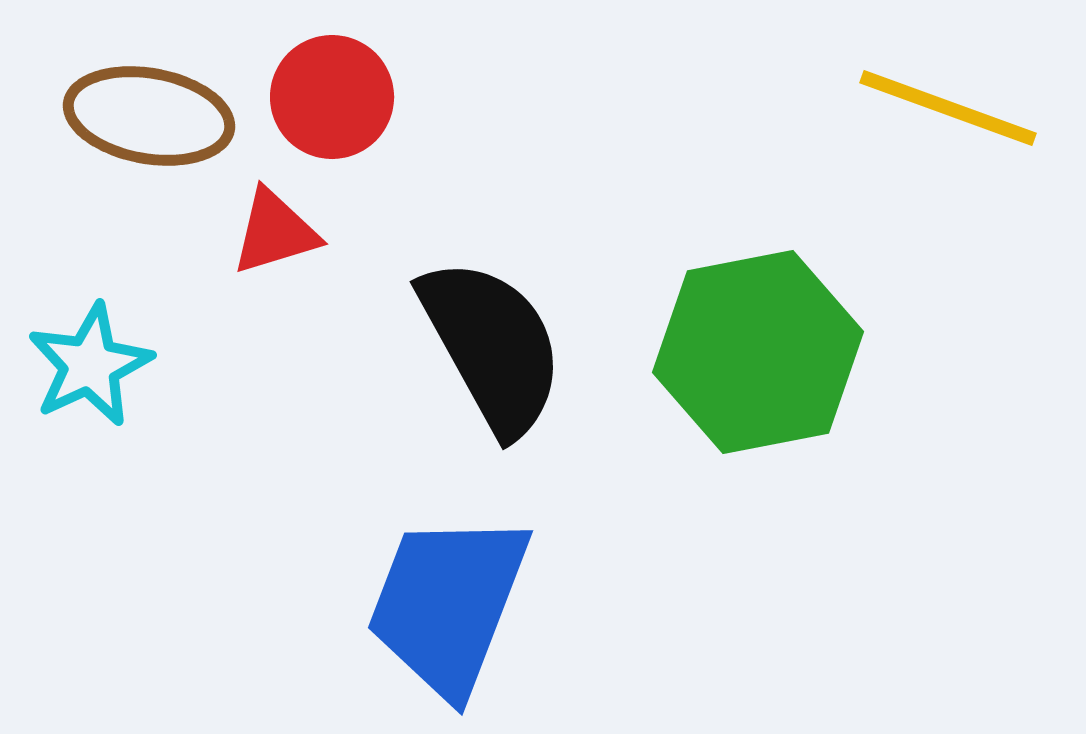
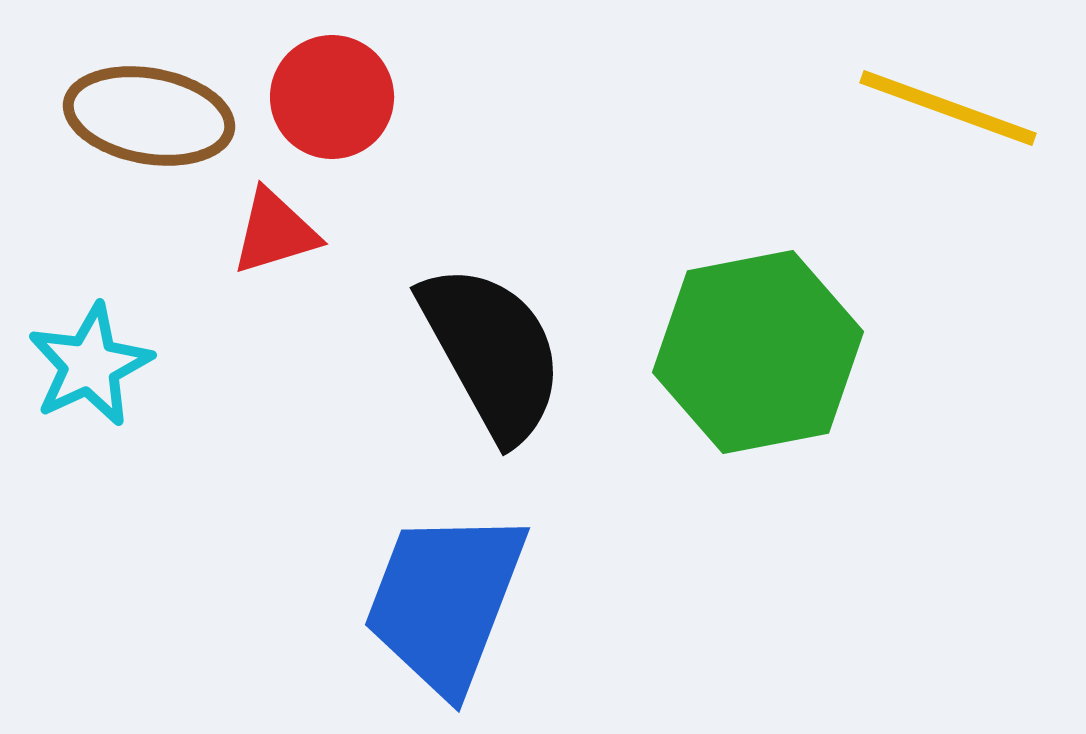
black semicircle: moved 6 px down
blue trapezoid: moved 3 px left, 3 px up
